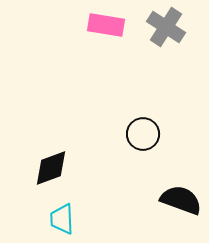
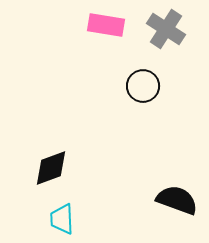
gray cross: moved 2 px down
black circle: moved 48 px up
black semicircle: moved 4 px left
